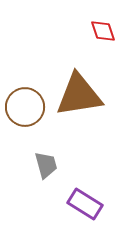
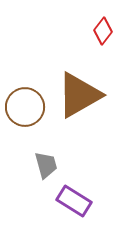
red diamond: rotated 56 degrees clockwise
brown triangle: rotated 21 degrees counterclockwise
purple rectangle: moved 11 px left, 3 px up
